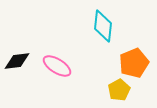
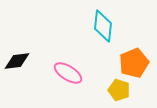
pink ellipse: moved 11 px right, 7 px down
yellow pentagon: rotated 25 degrees counterclockwise
